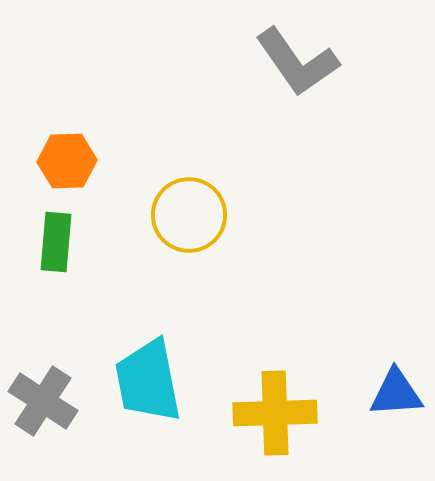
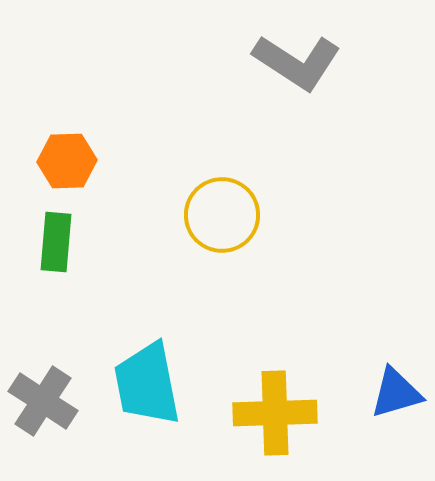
gray L-shape: rotated 22 degrees counterclockwise
yellow circle: moved 33 px right
cyan trapezoid: moved 1 px left, 3 px down
blue triangle: rotated 12 degrees counterclockwise
